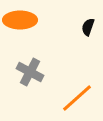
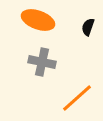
orange ellipse: moved 18 px right; rotated 20 degrees clockwise
gray cross: moved 12 px right, 10 px up; rotated 16 degrees counterclockwise
